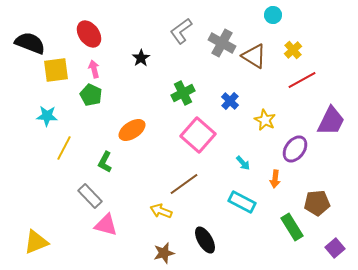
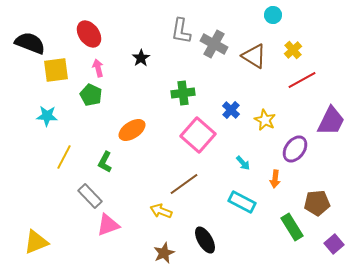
gray L-shape: rotated 44 degrees counterclockwise
gray cross: moved 8 px left, 1 px down
pink arrow: moved 4 px right, 1 px up
green cross: rotated 20 degrees clockwise
blue cross: moved 1 px right, 9 px down
yellow line: moved 9 px down
pink triangle: moved 2 px right; rotated 35 degrees counterclockwise
purple square: moved 1 px left, 4 px up
brown star: rotated 10 degrees counterclockwise
